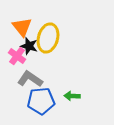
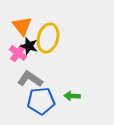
orange triangle: moved 1 px up
pink cross: moved 1 px right, 3 px up
